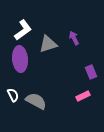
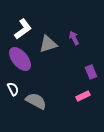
white L-shape: moved 1 px up
purple ellipse: rotated 35 degrees counterclockwise
white semicircle: moved 6 px up
